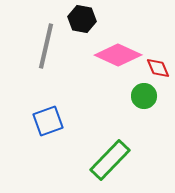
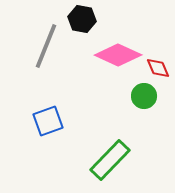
gray line: rotated 9 degrees clockwise
